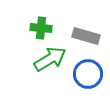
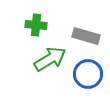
green cross: moved 5 px left, 3 px up
